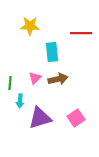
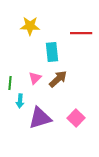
brown arrow: rotated 30 degrees counterclockwise
pink square: rotated 12 degrees counterclockwise
